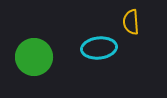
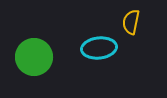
yellow semicircle: rotated 15 degrees clockwise
